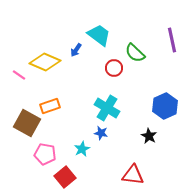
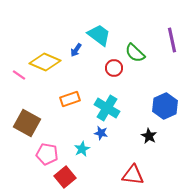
orange rectangle: moved 20 px right, 7 px up
pink pentagon: moved 2 px right
